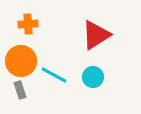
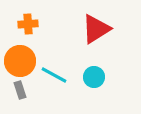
red triangle: moved 6 px up
orange circle: moved 1 px left
cyan circle: moved 1 px right
